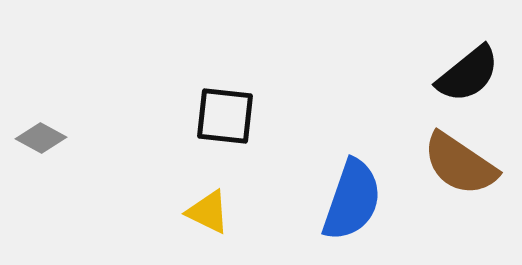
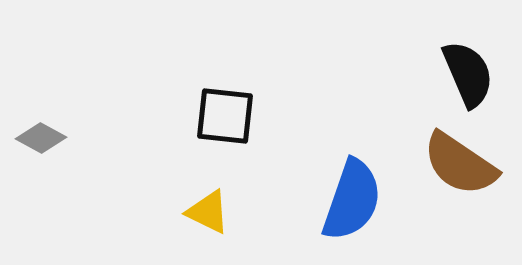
black semicircle: rotated 74 degrees counterclockwise
